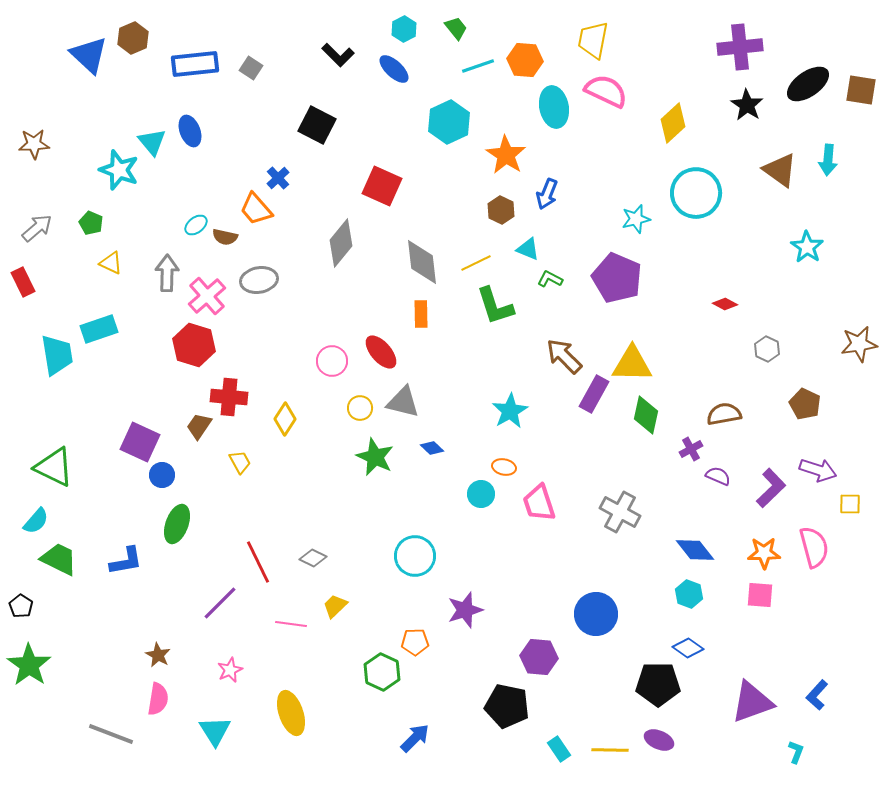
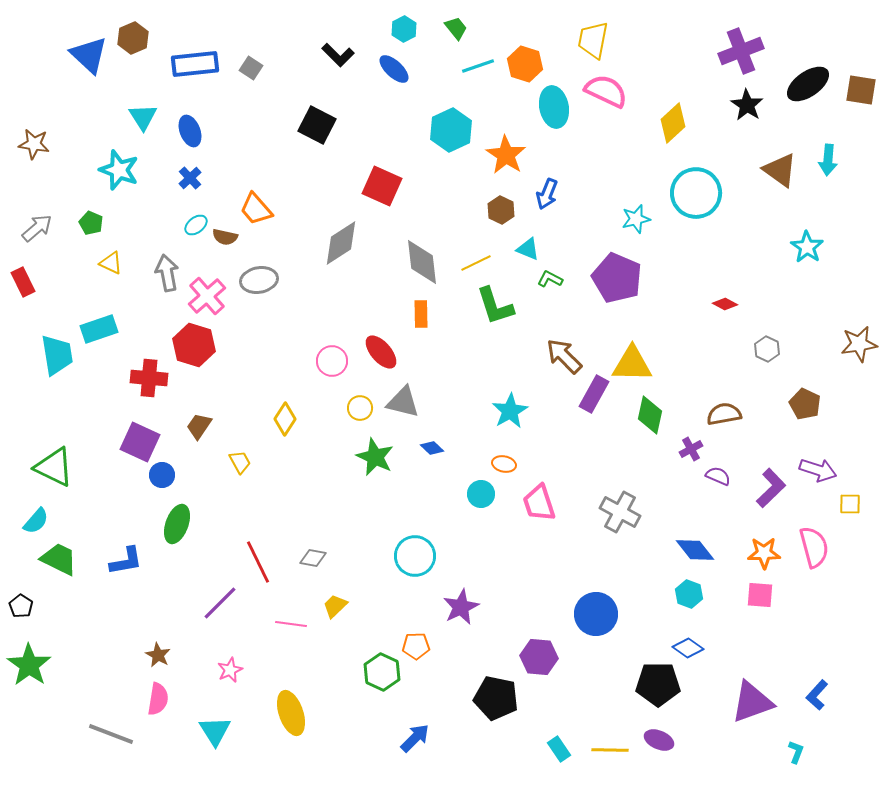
purple cross at (740, 47): moved 1 px right, 4 px down; rotated 15 degrees counterclockwise
orange hexagon at (525, 60): moved 4 px down; rotated 12 degrees clockwise
cyan hexagon at (449, 122): moved 2 px right, 8 px down
cyan triangle at (152, 142): moved 9 px left, 25 px up; rotated 8 degrees clockwise
brown star at (34, 144): rotated 12 degrees clockwise
blue cross at (278, 178): moved 88 px left
gray diamond at (341, 243): rotated 18 degrees clockwise
gray arrow at (167, 273): rotated 12 degrees counterclockwise
red cross at (229, 397): moved 80 px left, 19 px up
green diamond at (646, 415): moved 4 px right
orange ellipse at (504, 467): moved 3 px up
gray diamond at (313, 558): rotated 16 degrees counterclockwise
purple star at (465, 610): moved 4 px left, 3 px up; rotated 9 degrees counterclockwise
orange pentagon at (415, 642): moved 1 px right, 4 px down
black pentagon at (507, 706): moved 11 px left, 8 px up
